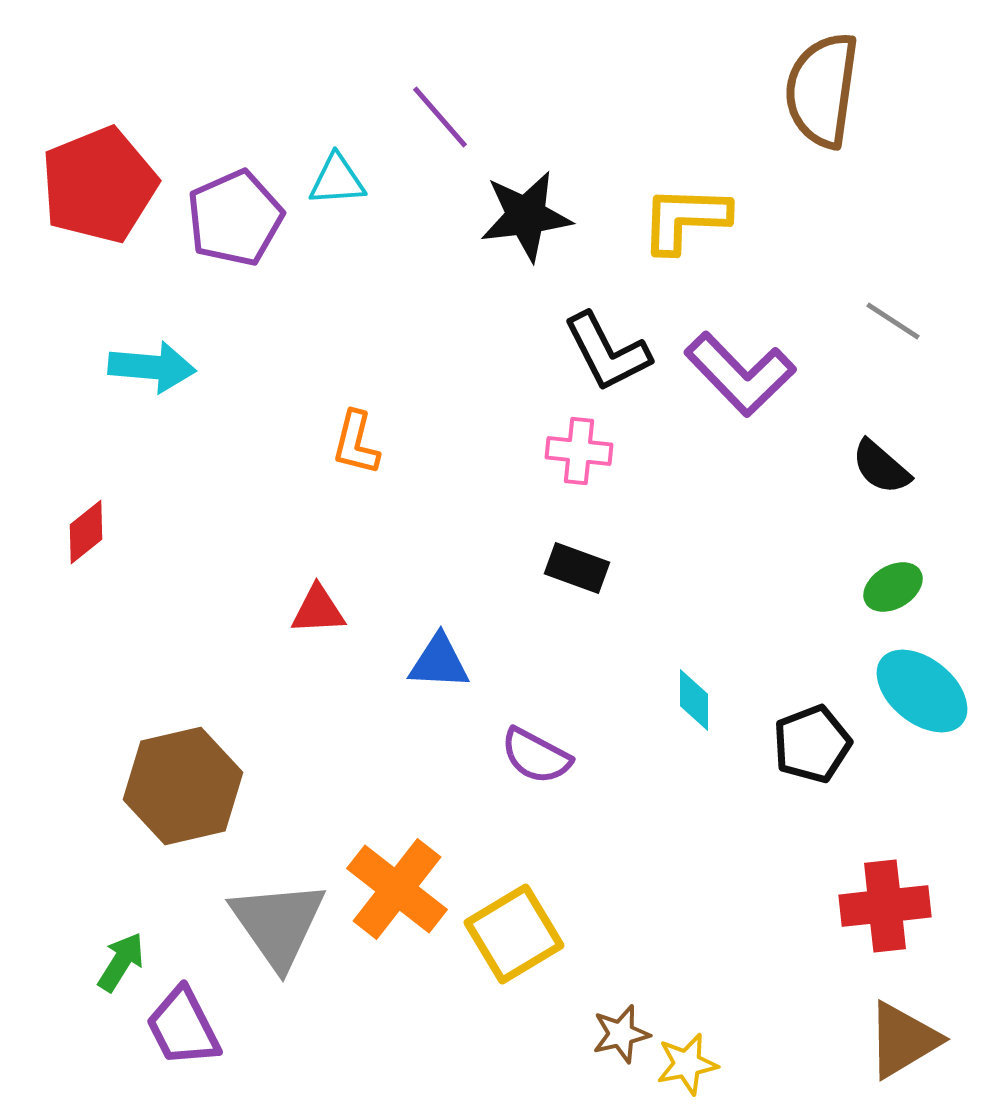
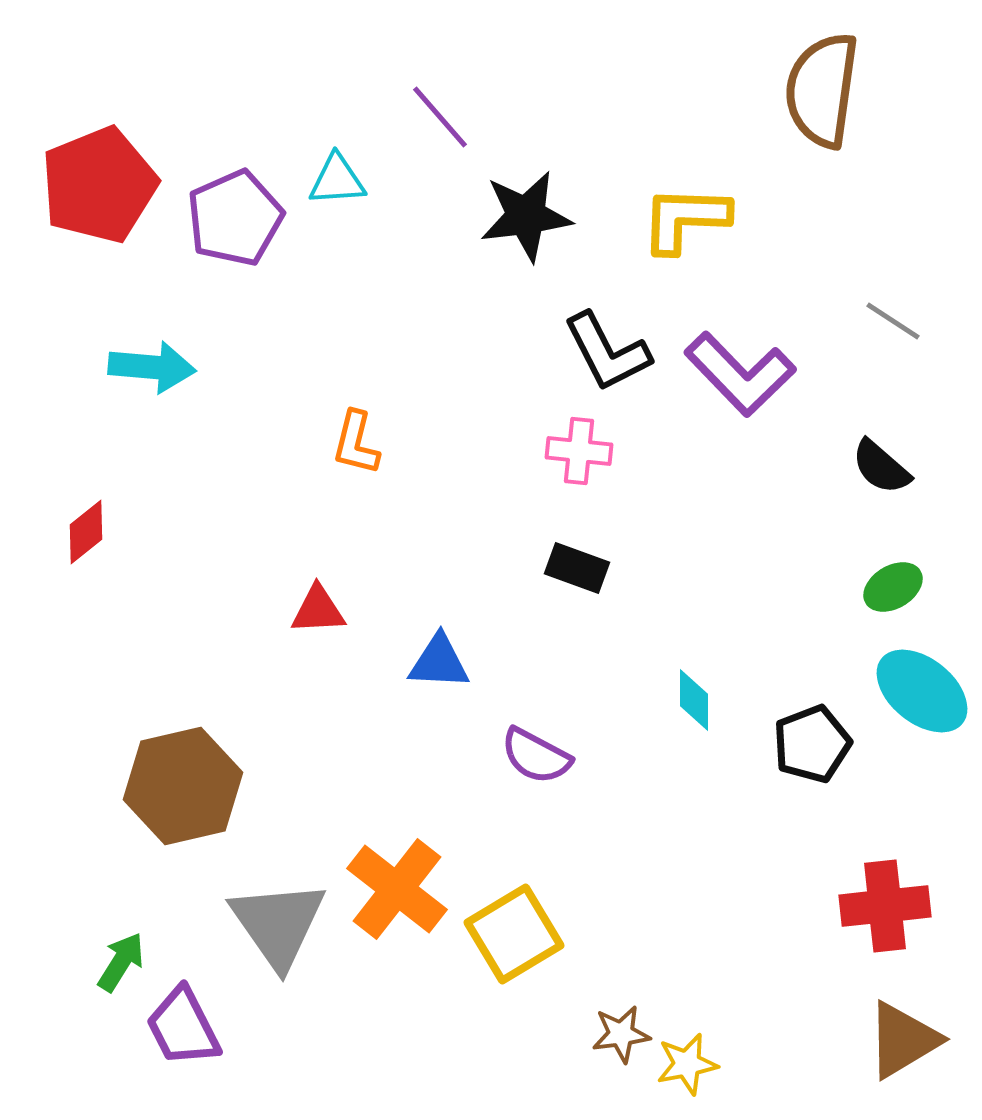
brown star: rotated 6 degrees clockwise
